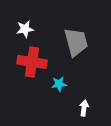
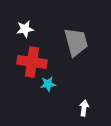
cyan star: moved 11 px left
